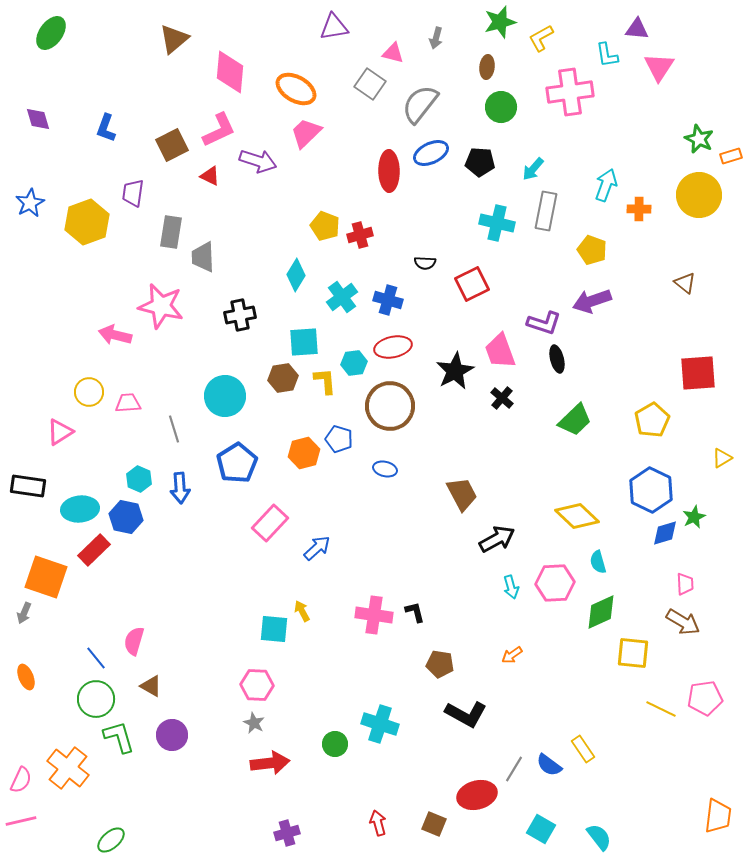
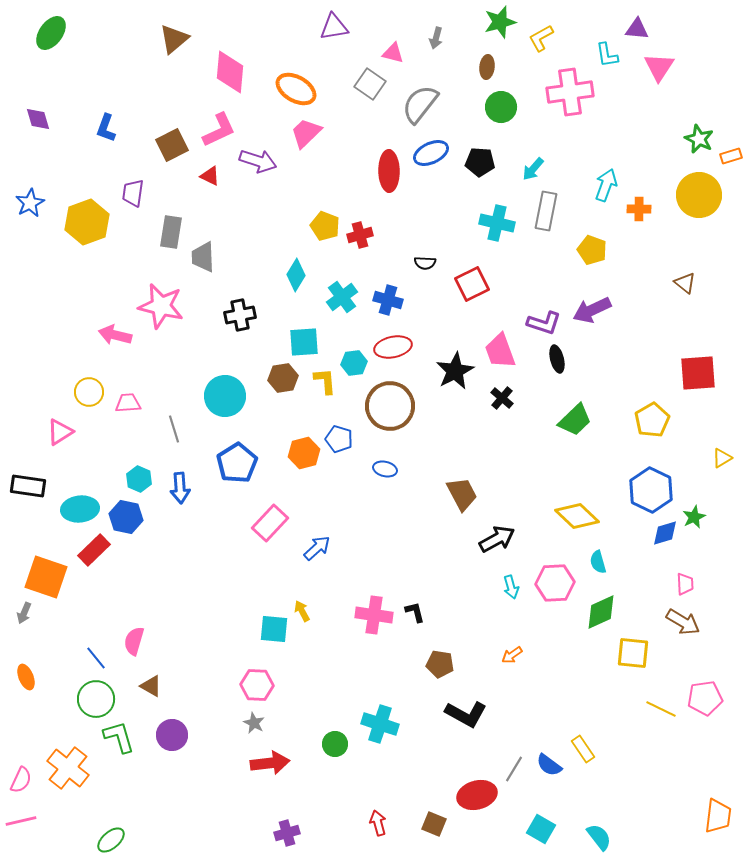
purple arrow at (592, 301): moved 9 px down; rotated 6 degrees counterclockwise
